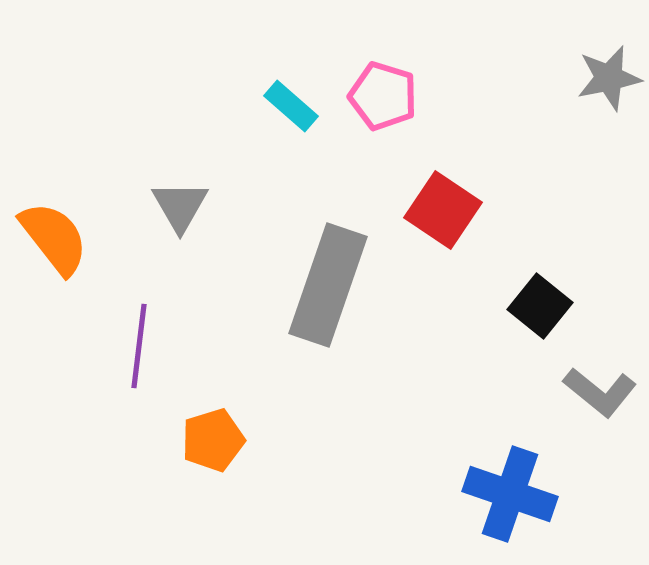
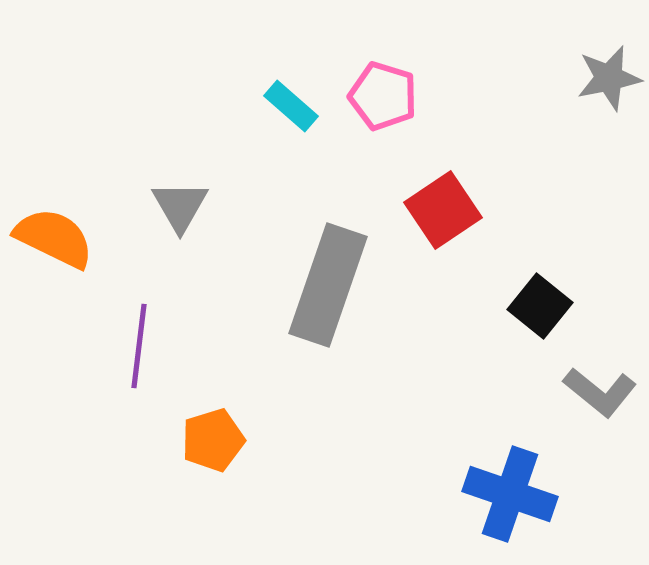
red square: rotated 22 degrees clockwise
orange semicircle: rotated 26 degrees counterclockwise
